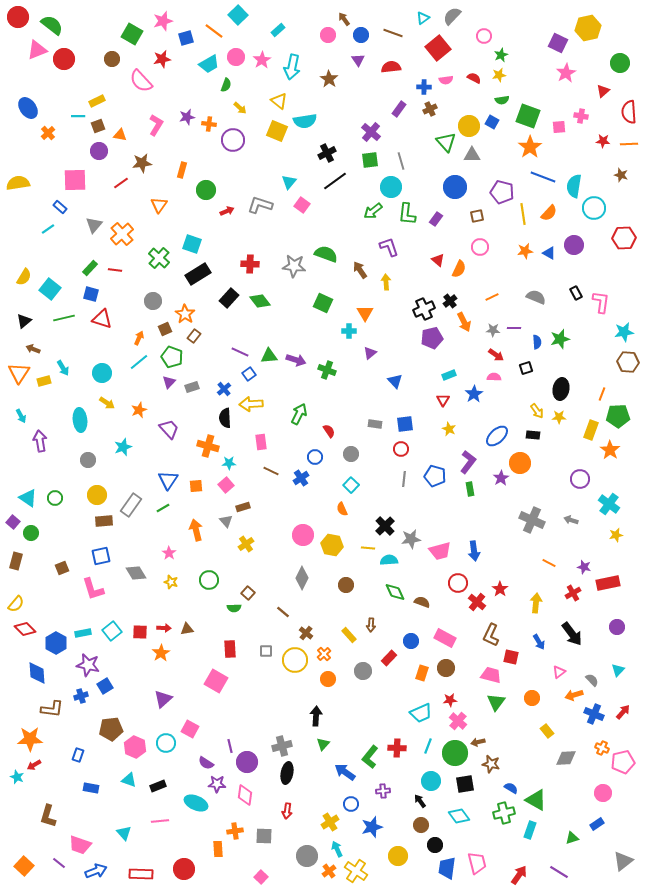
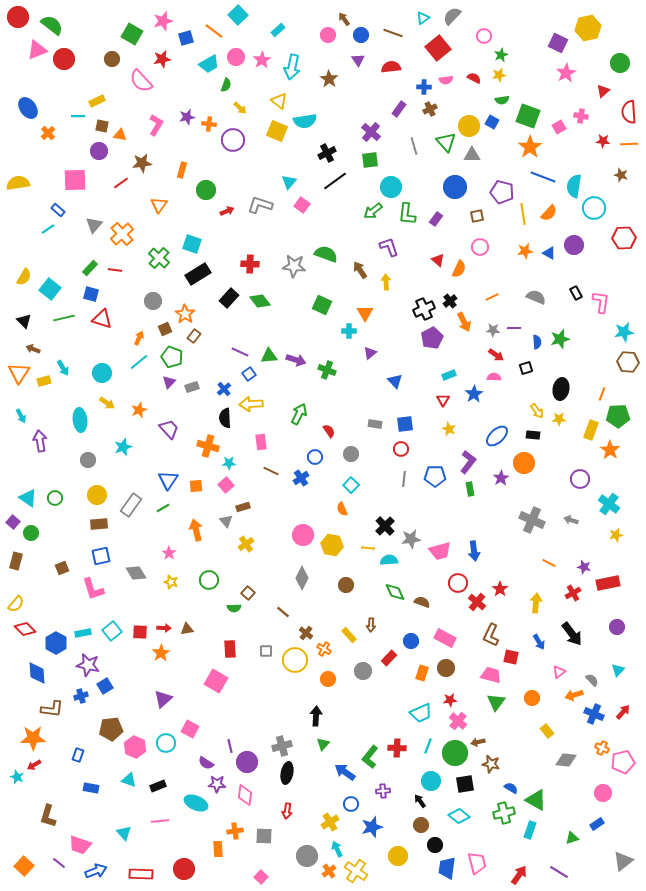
brown square at (98, 126): moved 4 px right; rotated 32 degrees clockwise
pink square at (559, 127): rotated 24 degrees counterclockwise
gray line at (401, 161): moved 13 px right, 15 px up
blue rectangle at (60, 207): moved 2 px left, 3 px down
green square at (323, 303): moved 1 px left, 2 px down
black triangle at (24, 321): rotated 35 degrees counterclockwise
purple pentagon at (432, 338): rotated 15 degrees counterclockwise
yellow star at (559, 417): moved 2 px down
orange circle at (520, 463): moved 4 px right
blue pentagon at (435, 476): rotated 15 degrees counterclockwise
brown rectangle at (104, 521): moved 5 px left, 3 px down
orange cross at (324, 654): moved 5 px up; rotated 16 degrees counterclockwise
orange star at (30, 739): moved 3 px right, 1 px up
gray diamond at (566, 758): moved 2 px down; rotated 10 degrees clockwise
cyan diamond at (459, 816): rotated 15 degrees counterclockwise
